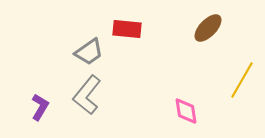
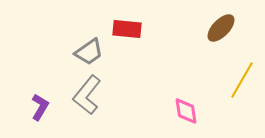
brown ellipse: moved 13 px right
